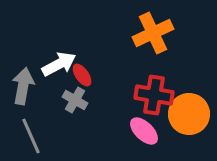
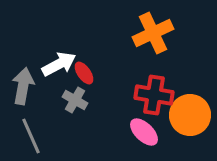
red ellipse: moved 2 px right, 2 px up
orange circle: moved 1 px right, 1 px down
pink ellipse: moved 1 px down
